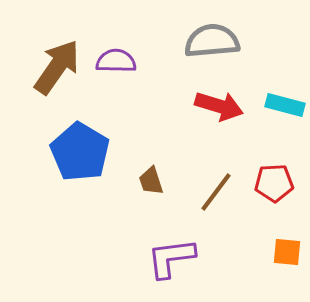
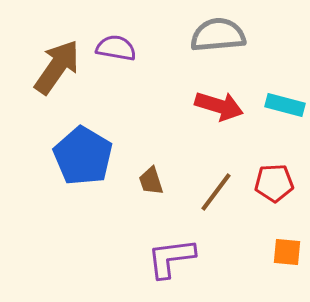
gray semicircle: moved 6 px right, 6 px up
purple semicircle: moved 13 px up; rotated 9 degrees clockwise
blue pentagon: moved 3 px right, 4 px down
